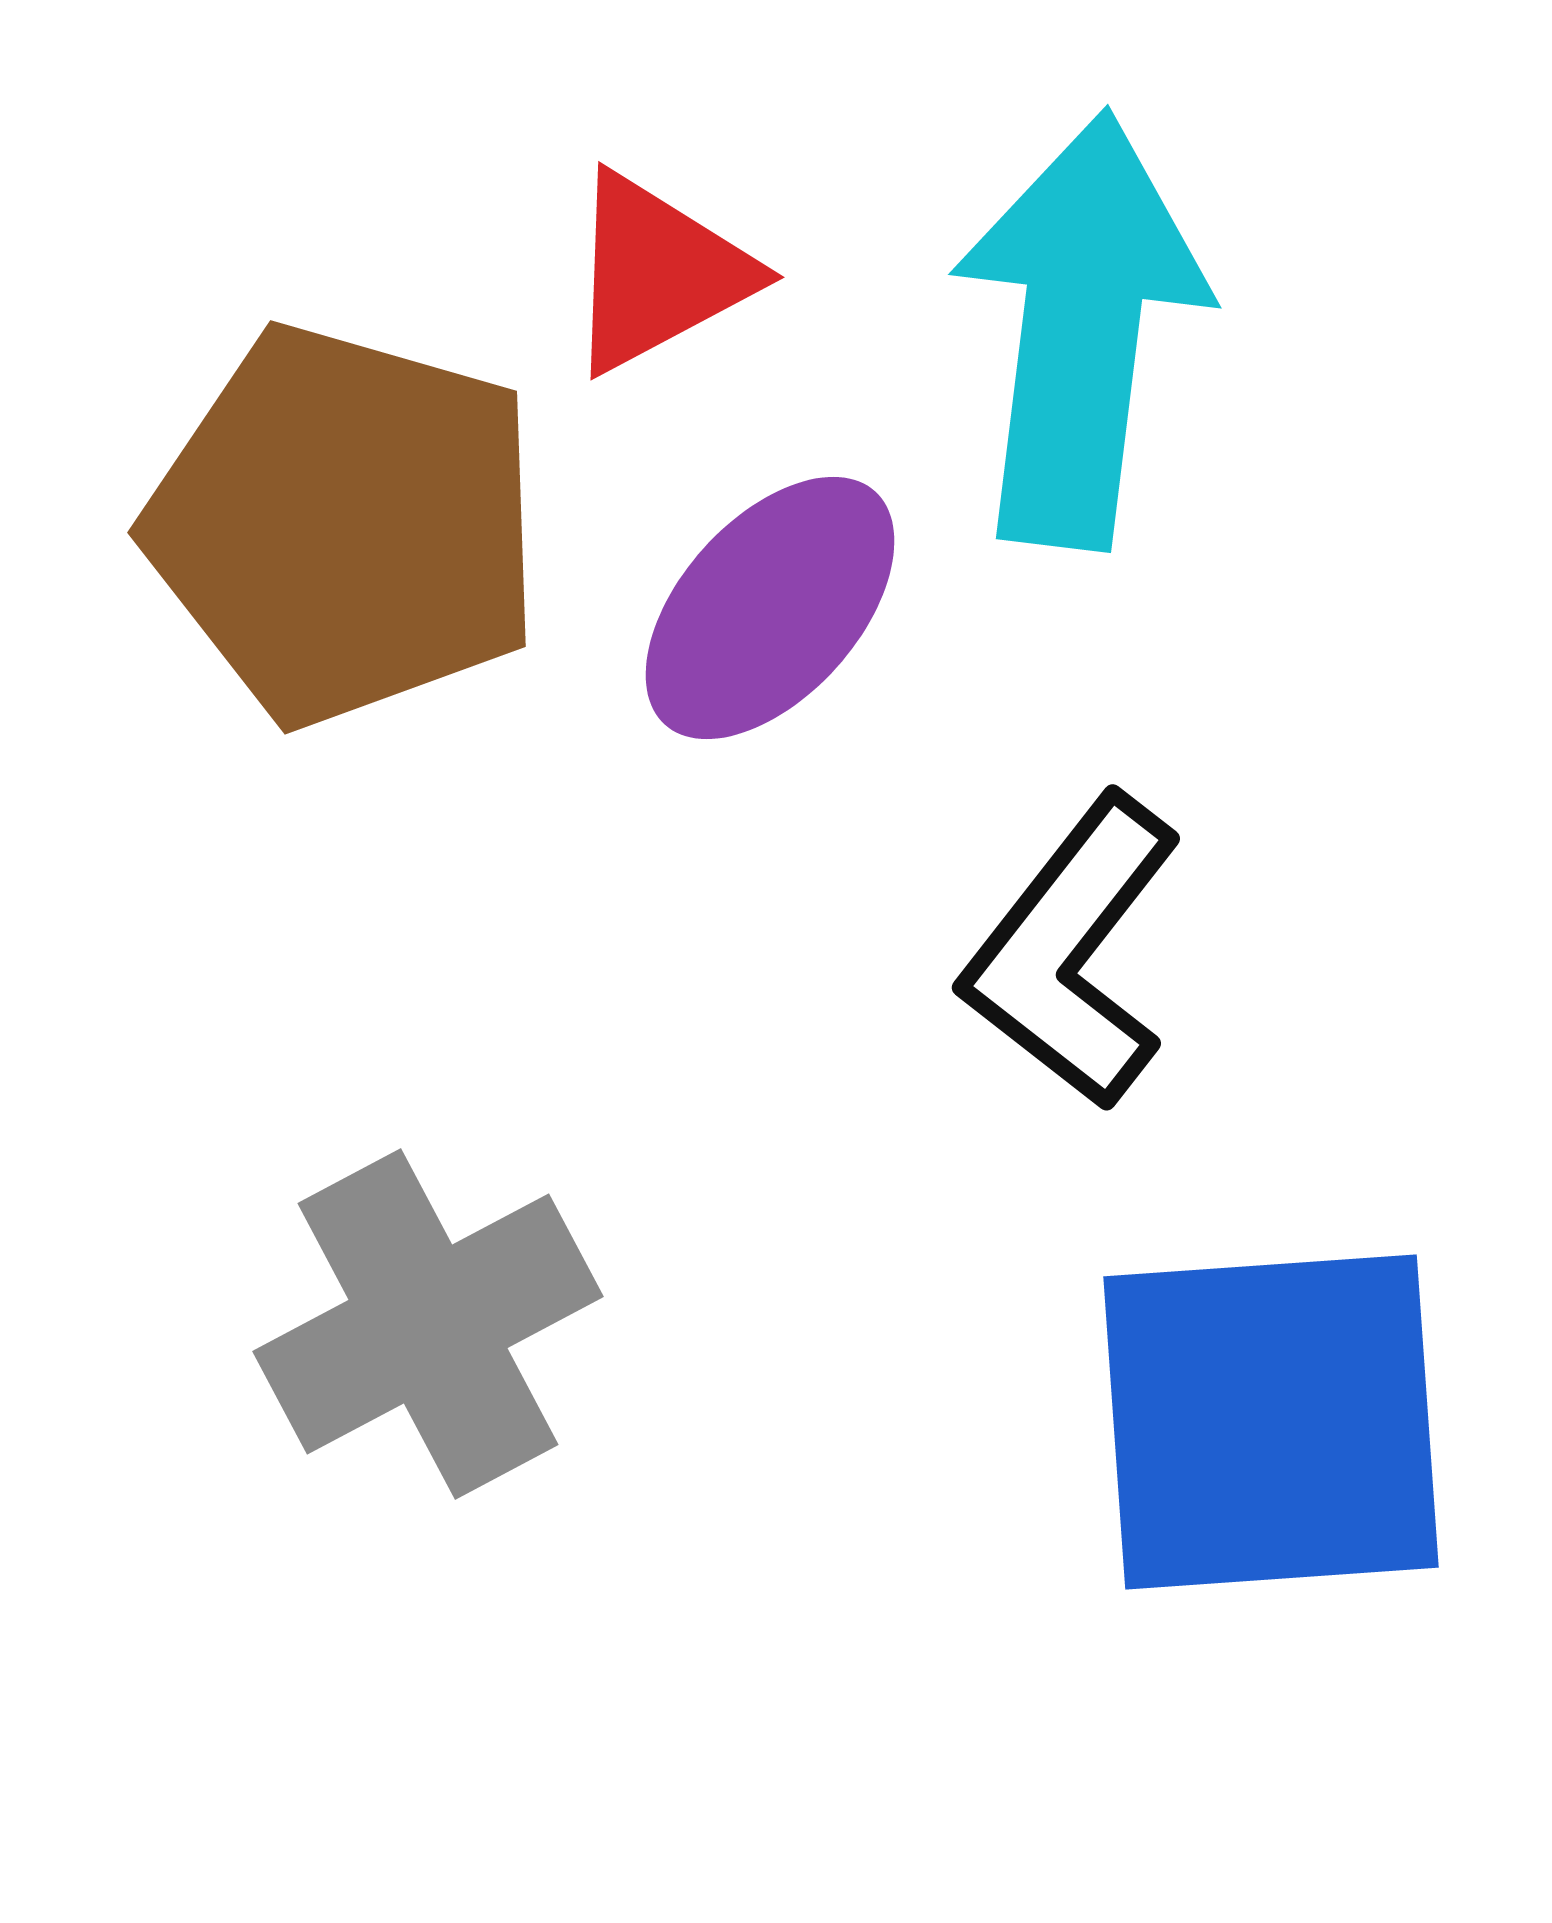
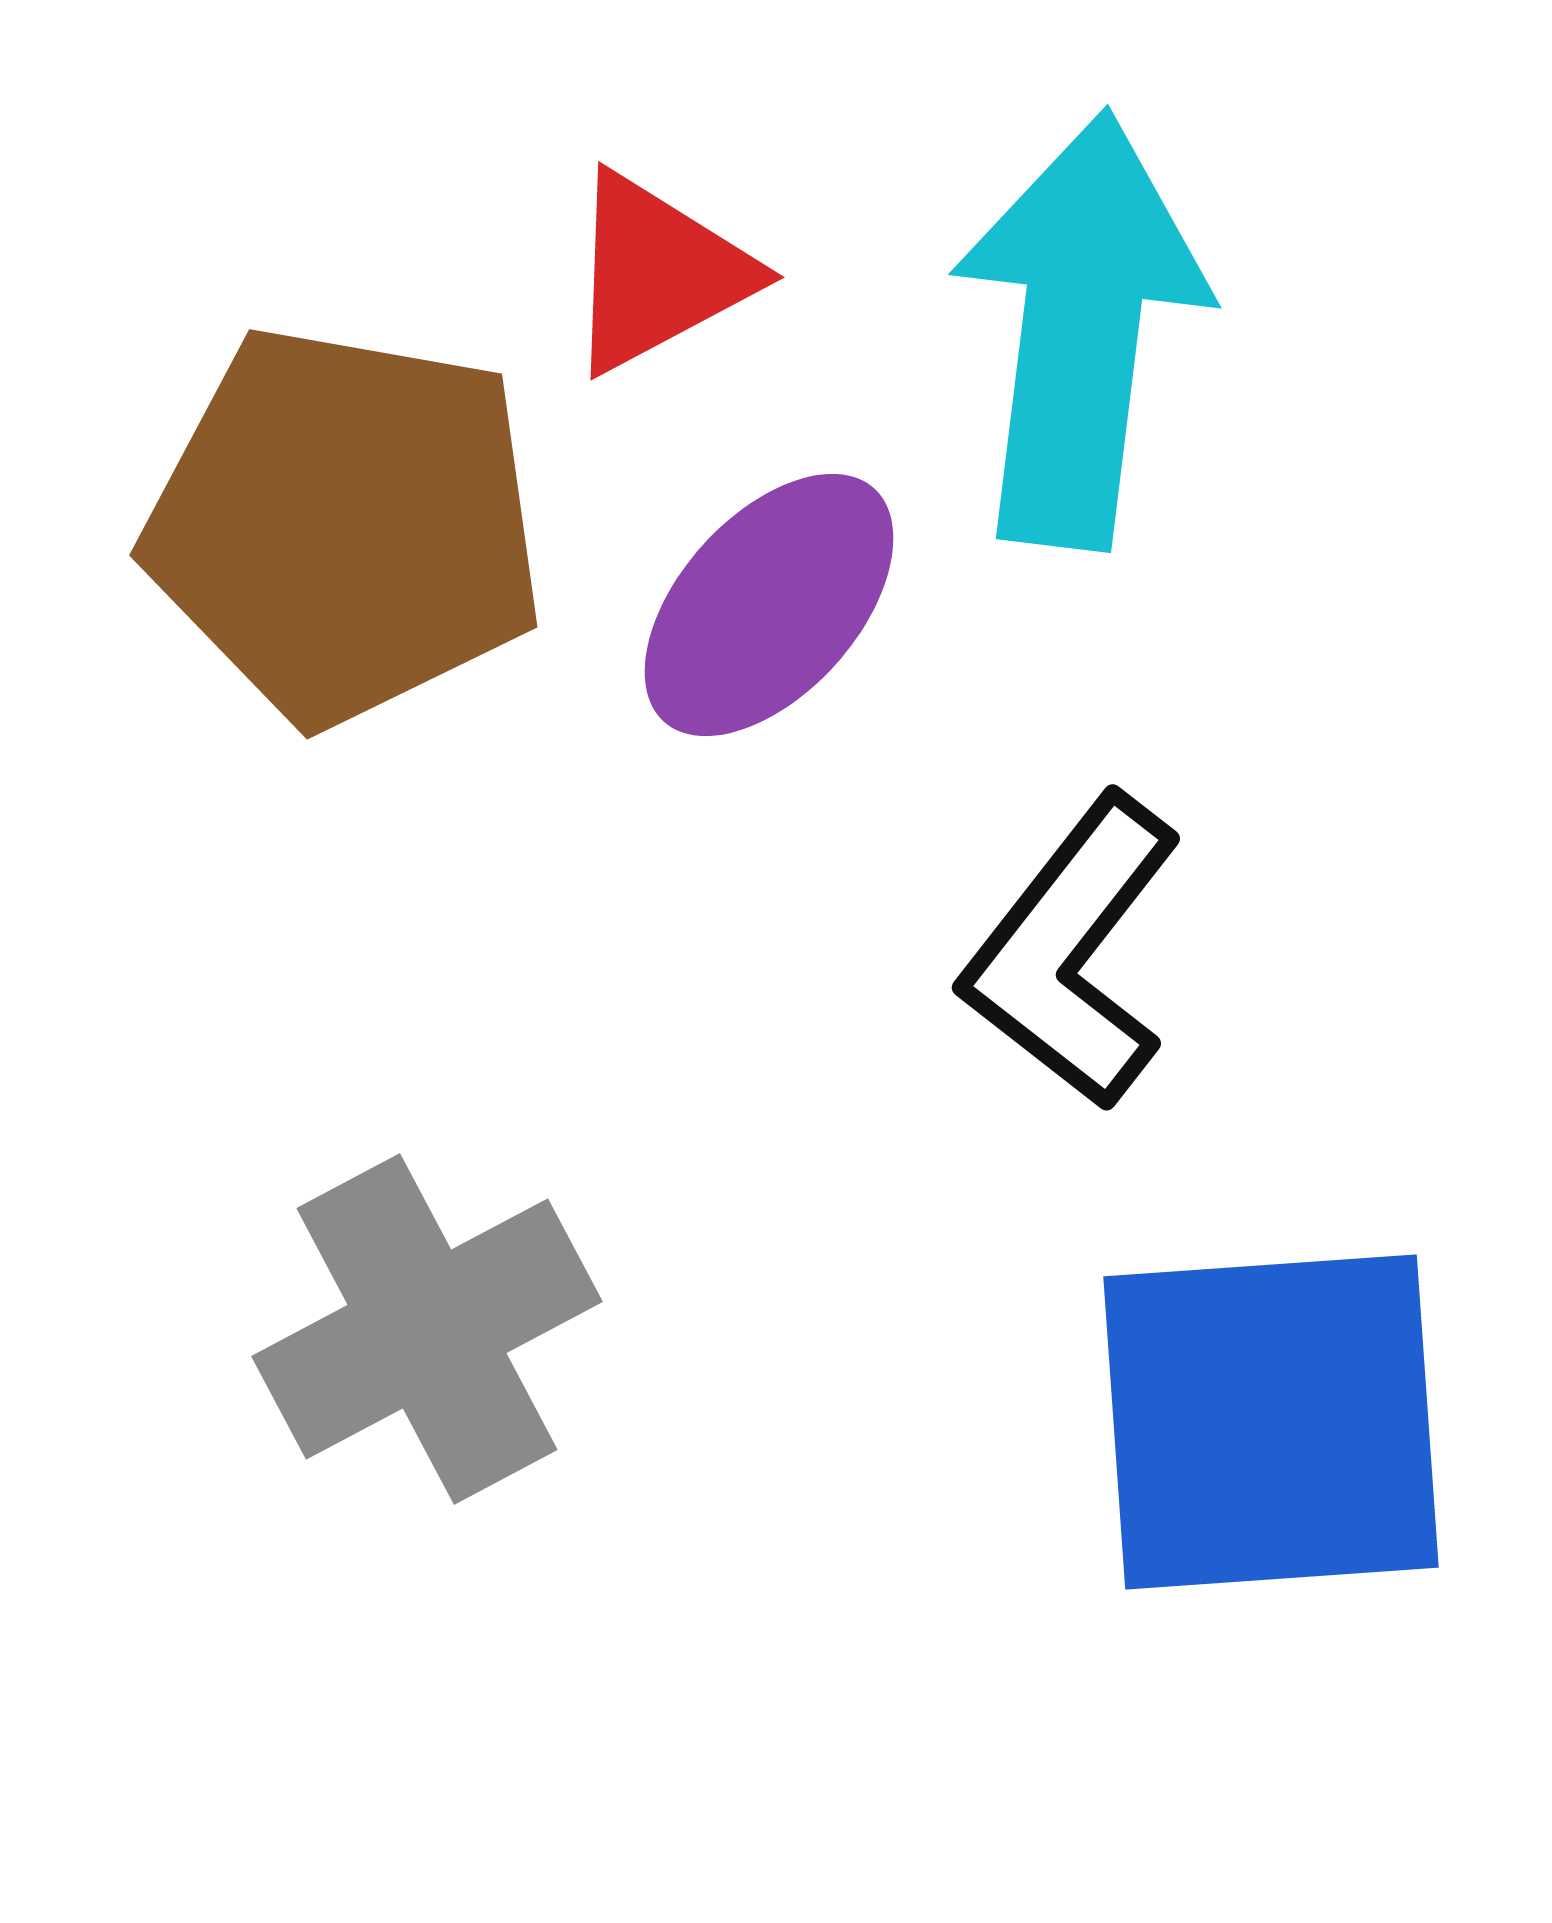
brown pentagon: rotated 6 degrees counterclockwise
purple ellipse: moved 1 px left, 3 px up
gray cross: moved 1 px left, 5 px down
